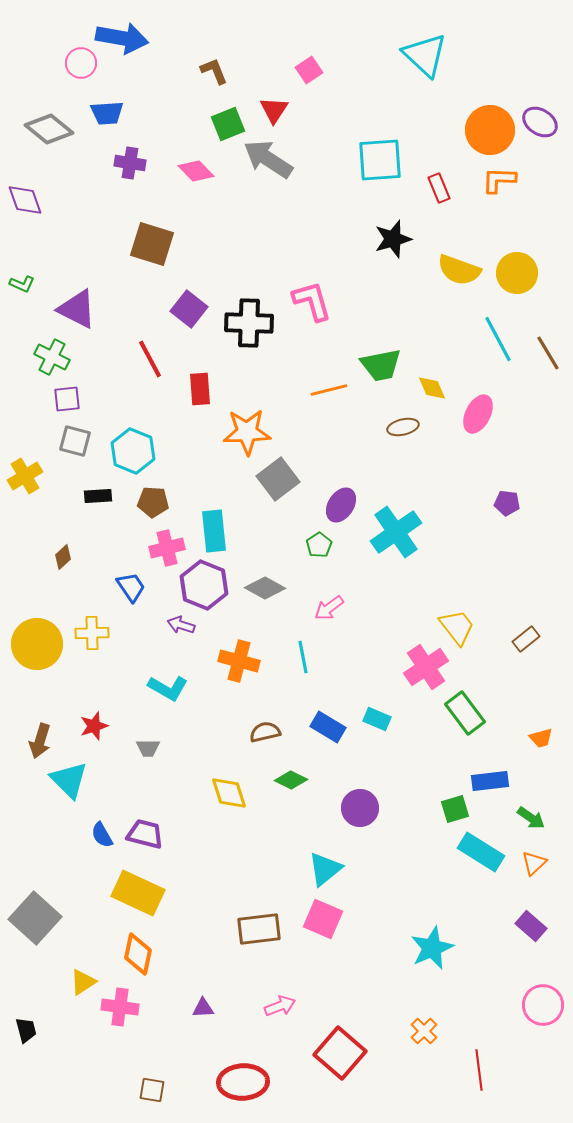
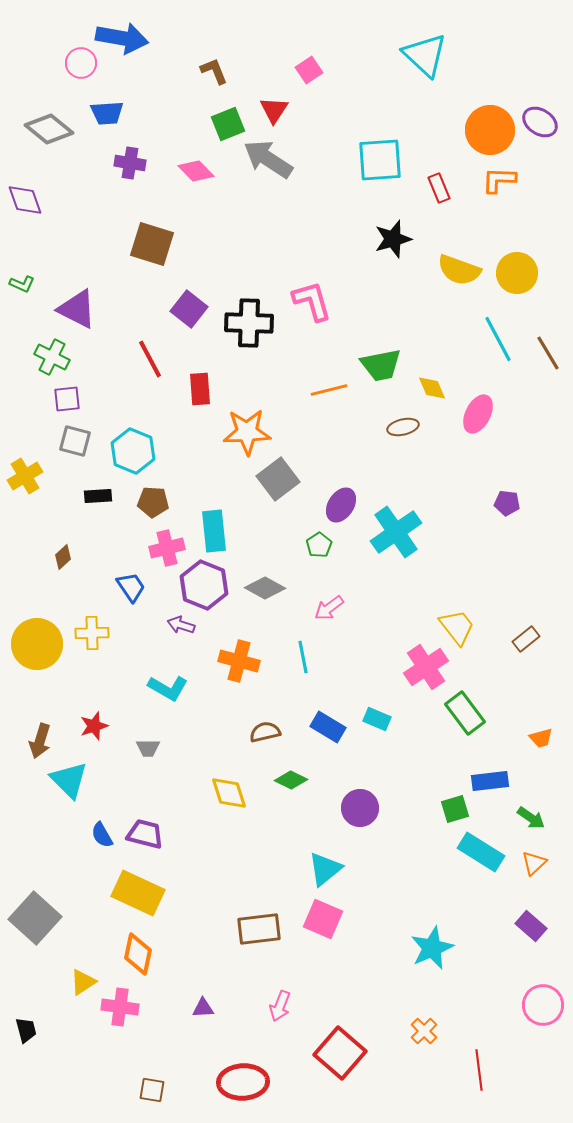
pink arrow at (280, 1006): rotated 132 degrees clockwise
